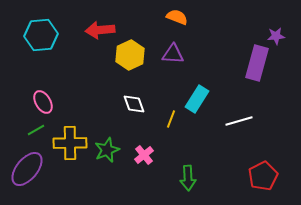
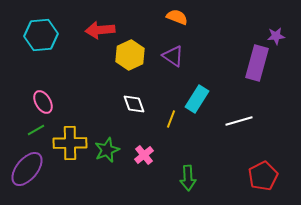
purple triangle: moved 2 px down; rotated 30 degrees clockwise
